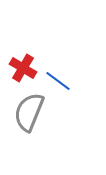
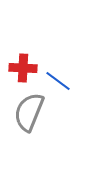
red cross: rotated 28 degrees counterclockwise
